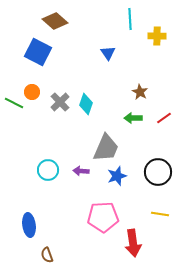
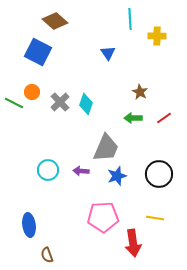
black circle: moved 1 px right, 2 px down
yellow line: moved 5 px left, 4 px down
